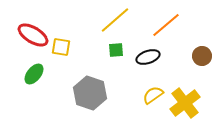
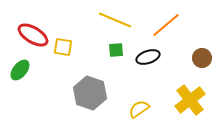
yellow line: rotated 64 degrees clockwise
yellow square: moved 2 px right
brown circle: moved 2 px down
green ellipse: moved 14 px left, 4 px up
yellow semicircle: moved 14 px left, 14 px down
yellow cross: moved 5 px right, 3 px up
